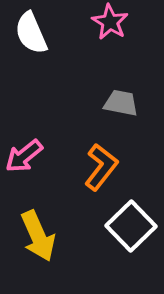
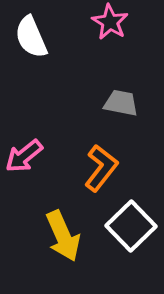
white semicircle: moved 4 px down
orange L-shape: moved 1 px down
yellow arrow: moved 25 px right
